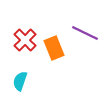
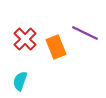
red cross: moved 1 px up
orange rectangle: moved 2 px right, 1 px up
